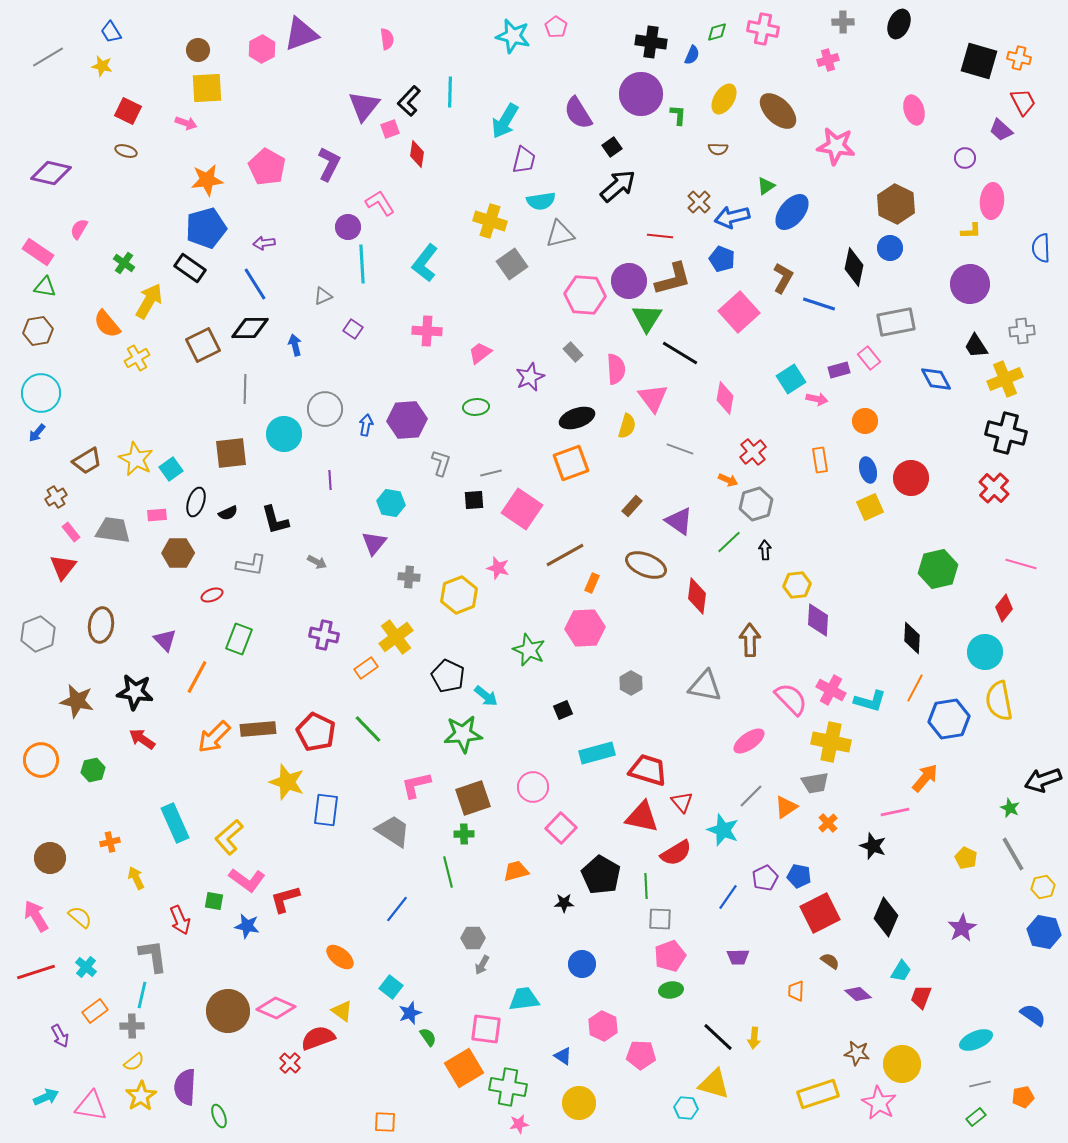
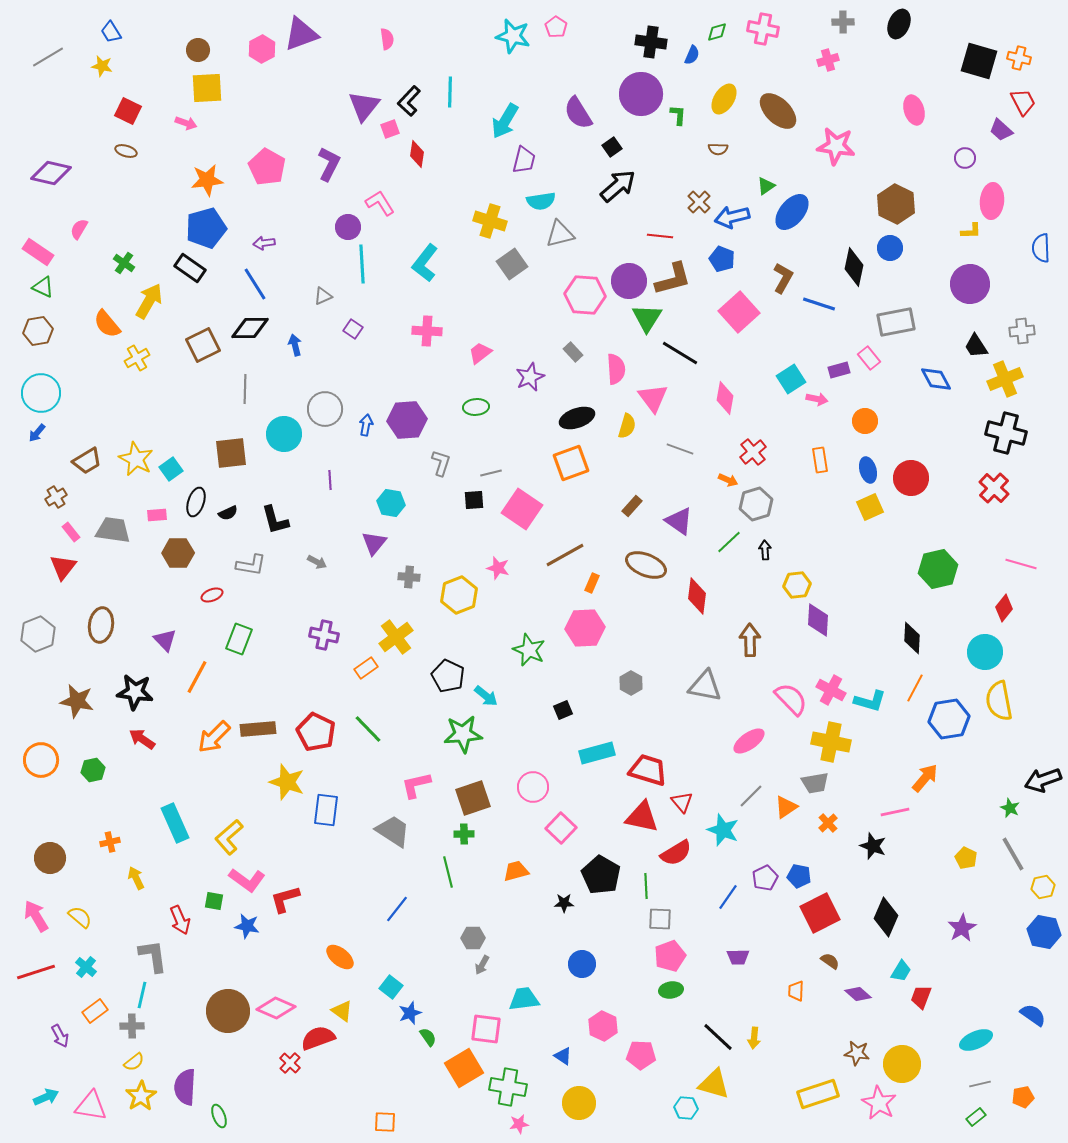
green triangle at (45, 287): moved 2 px left; rotated 15 degrees clockwise
